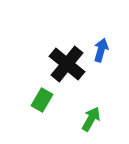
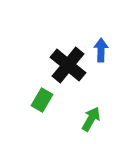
blue arrow: rotated 15 degrees counterclockwise
black cross: moved 1 px right, 1 px down
